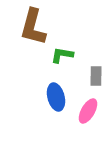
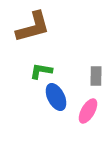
brown L-shape: rotated 120 degrees counterclockwise
green L-shape: moved 21 px left, 16 px down
blue ellipse: rotated 12 degrees counterclockwise
